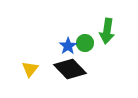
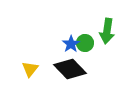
blue star: moved 3 px right, 2 px up
